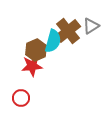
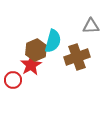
gray triangle: rotated 30 degrees clockwise
brown cross: moved 9 px right, 26 px down; rotated 20 degrees clockwise
red star: moved 1 px left, 1 px up; rotated 25 degrees counterclockwise
red circle: moved 8 px left, 18 px up
